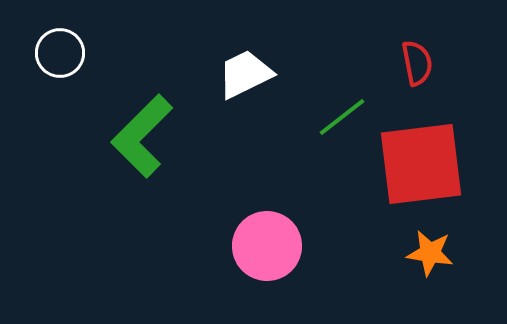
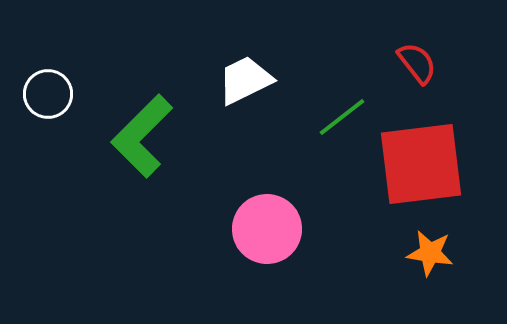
white circle: moved 12 px left, 41 px down
red semicircle: rotated 27 degrees counterclockwise
white trapezoid: moved 6 px down
pink circle: moved 17 px up
